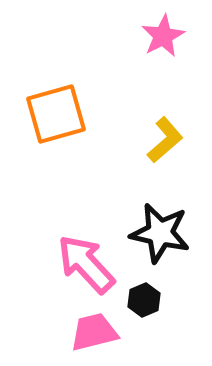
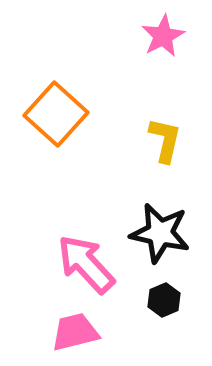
orange square: rotated 32 degrees counterclockwise
yellow L-shape: rotated 36 degrees counterclockwise
black hexagon: moved 20 px right
pink trapezoid: moved 19 px left
